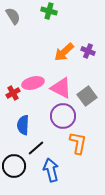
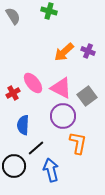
pink ellipse: rotated 65 degrees clockwise
